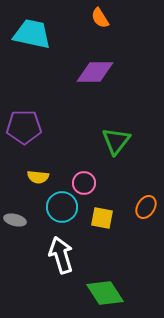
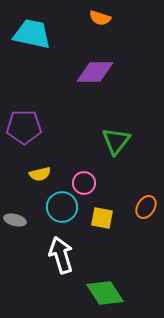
orange semicircle: rotated 40 degrees counterclockwise
yellow semicircle: moved 2 px right, 3 px up; rotated 20 degrees counterclockwise
